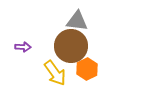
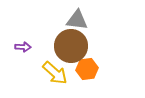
gray triangle: moved 1 px up
orange hexagon: rotated 20 degrees clockwise
yellow arrow: rotated 12 degrees counterclockwise
